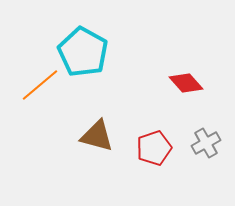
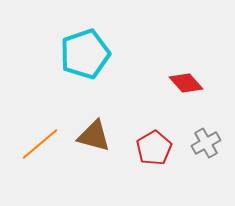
cyan pentagon: moved 2 px right, 2 px down; rotated 24 degrees clockwise
orange line: moved 59 px down
brown triangle: moved 3 px left
red pentagon: rotated 12 degrees counterclockwise
